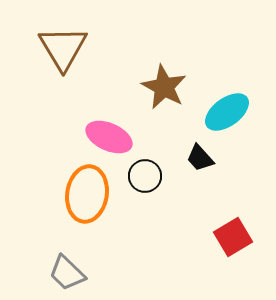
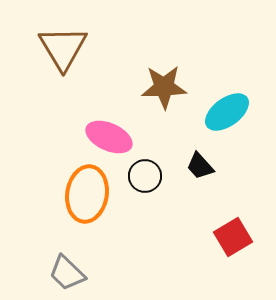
brown star: rotated 30 degrees counterclockwise
black trapezoid: moved 8 px down
